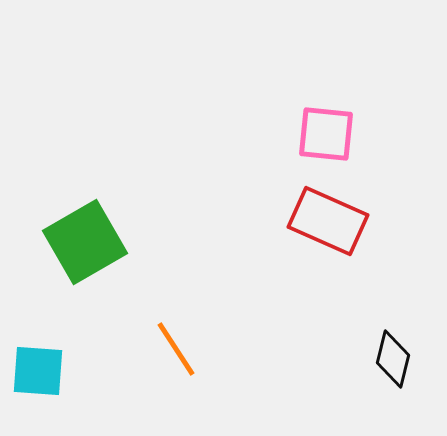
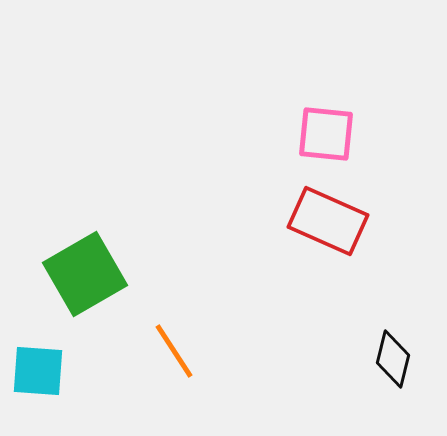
green square: moved 32 px down
orange line: moved 2 px left, 2 px down
